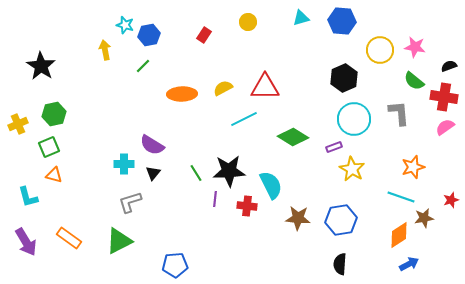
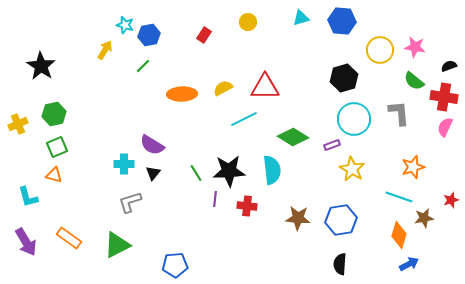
yellow arrow at (105, 50): rotated 42 degrees clockwise
black hexagon at (344, 78): rotated 8 degrees clockwise
pink semicircle at (445, 127): rotated 30 degrees counterclockwise
green square at (49, 147): moved 8 px right
purple rectangle at (334, 147): moved 2 px left, 2 px up
cyan semicircle at (271, 185): moved 1 px right, 15 px up; rotated 20 degrees clockwise
cyan line at (401, 197): moved 2 px left
orange diamond at (399, 235): rotated 40 degrees counterclockwise
green triangle at (119, 241): moved 2 px left, 4 px down
